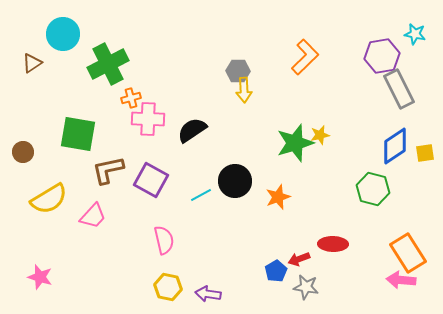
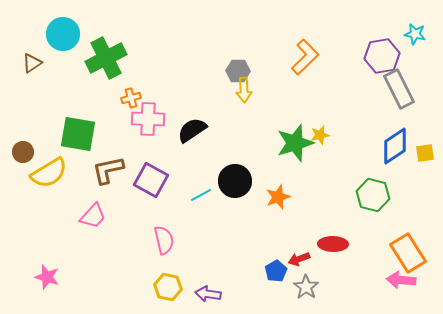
green cross: moved 2 px left, 6 px up
green hexagon: moved 6 px down
yellow semicircle: moved 26 px up
pink star: moved 7 px right
gray star: rotated 25 degrees clockwise
